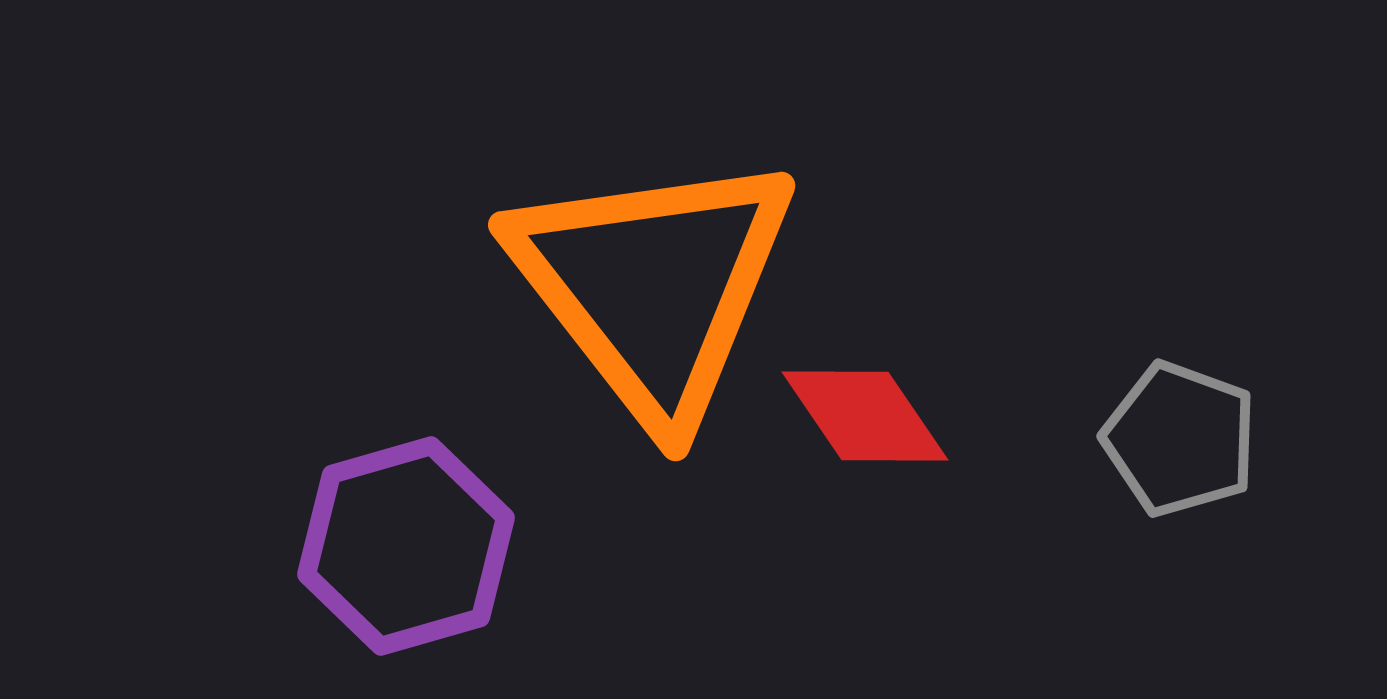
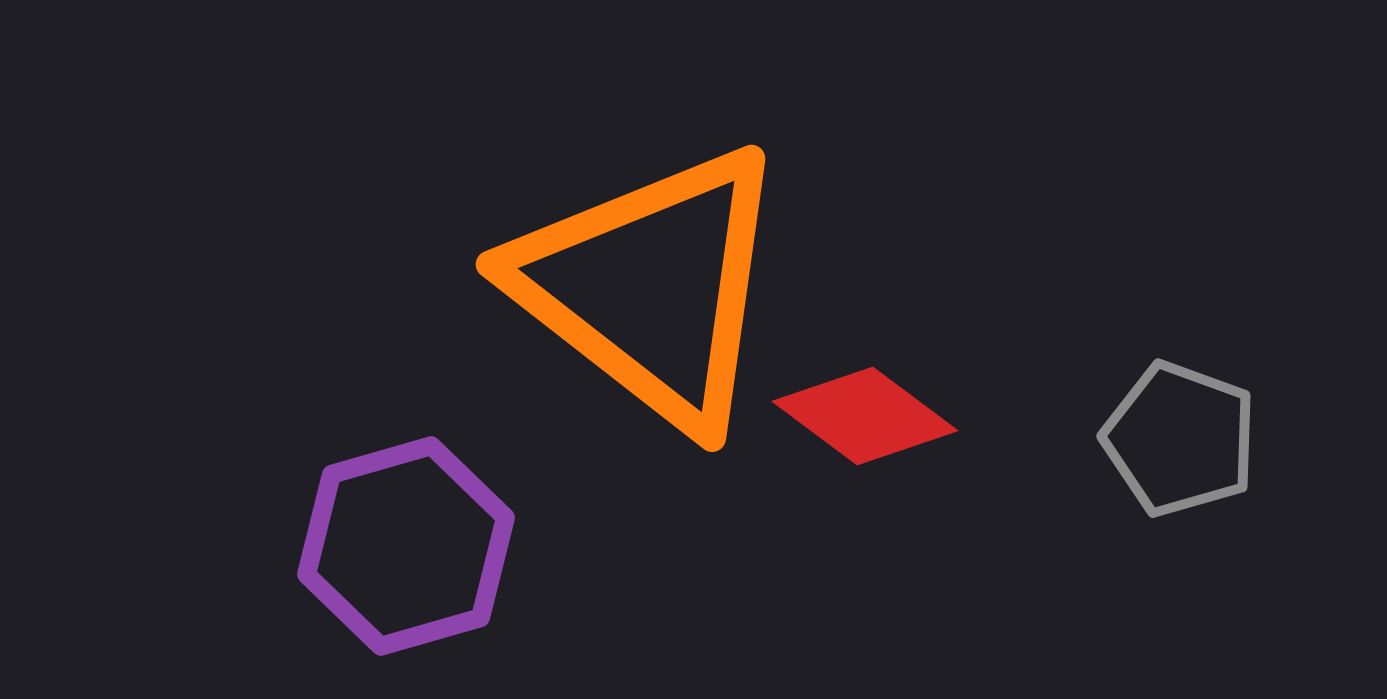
orange triangle: moved 2 px left, 1 px down; rotated 14 degrees counterclockwise
red diamond: rotated 19 degrees counterclockwise
